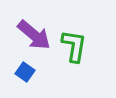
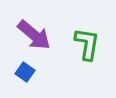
green L-shape: moved 13 px right, 2 px up
